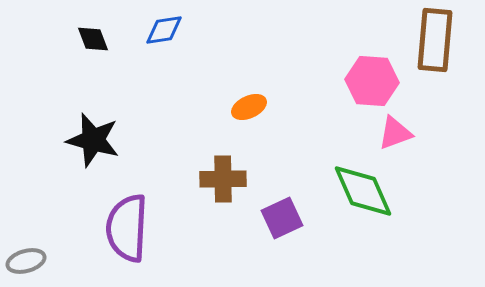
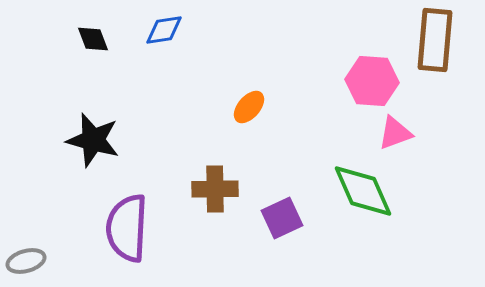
orange ellipse: rotated 24 degrees counterclockwise
brown cross: moved 8 px left, 10 px down
